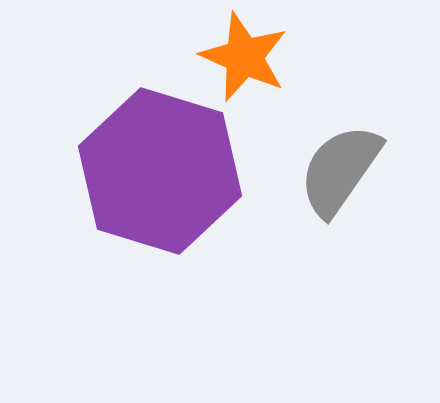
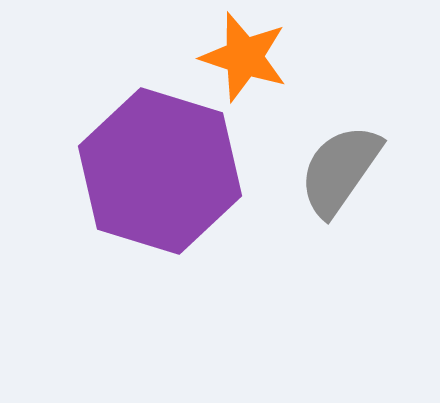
orange star: rotated 6 degrees counterclockwise
